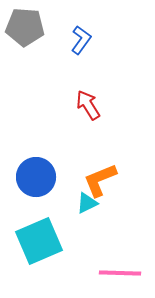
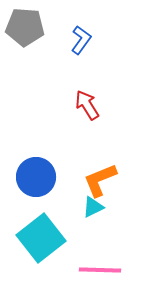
red arrow: moved 1 px left
cyan triangle: moved 6 px right, 4 px down
cyan square: moved 2 px right, 3 px up; rotated 15 degrees counterclockwise
pink line: moved 20 px left, 3 px up
